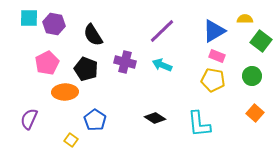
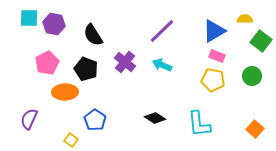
purple cross: rotated 25 degrees clockwise
orange square: moved 16 px down
